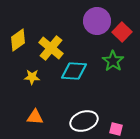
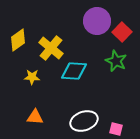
green star: moved 3 px right; rotated 10 degrees counterclockwise
